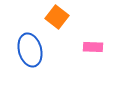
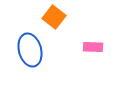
orange square: moved 3 px left
